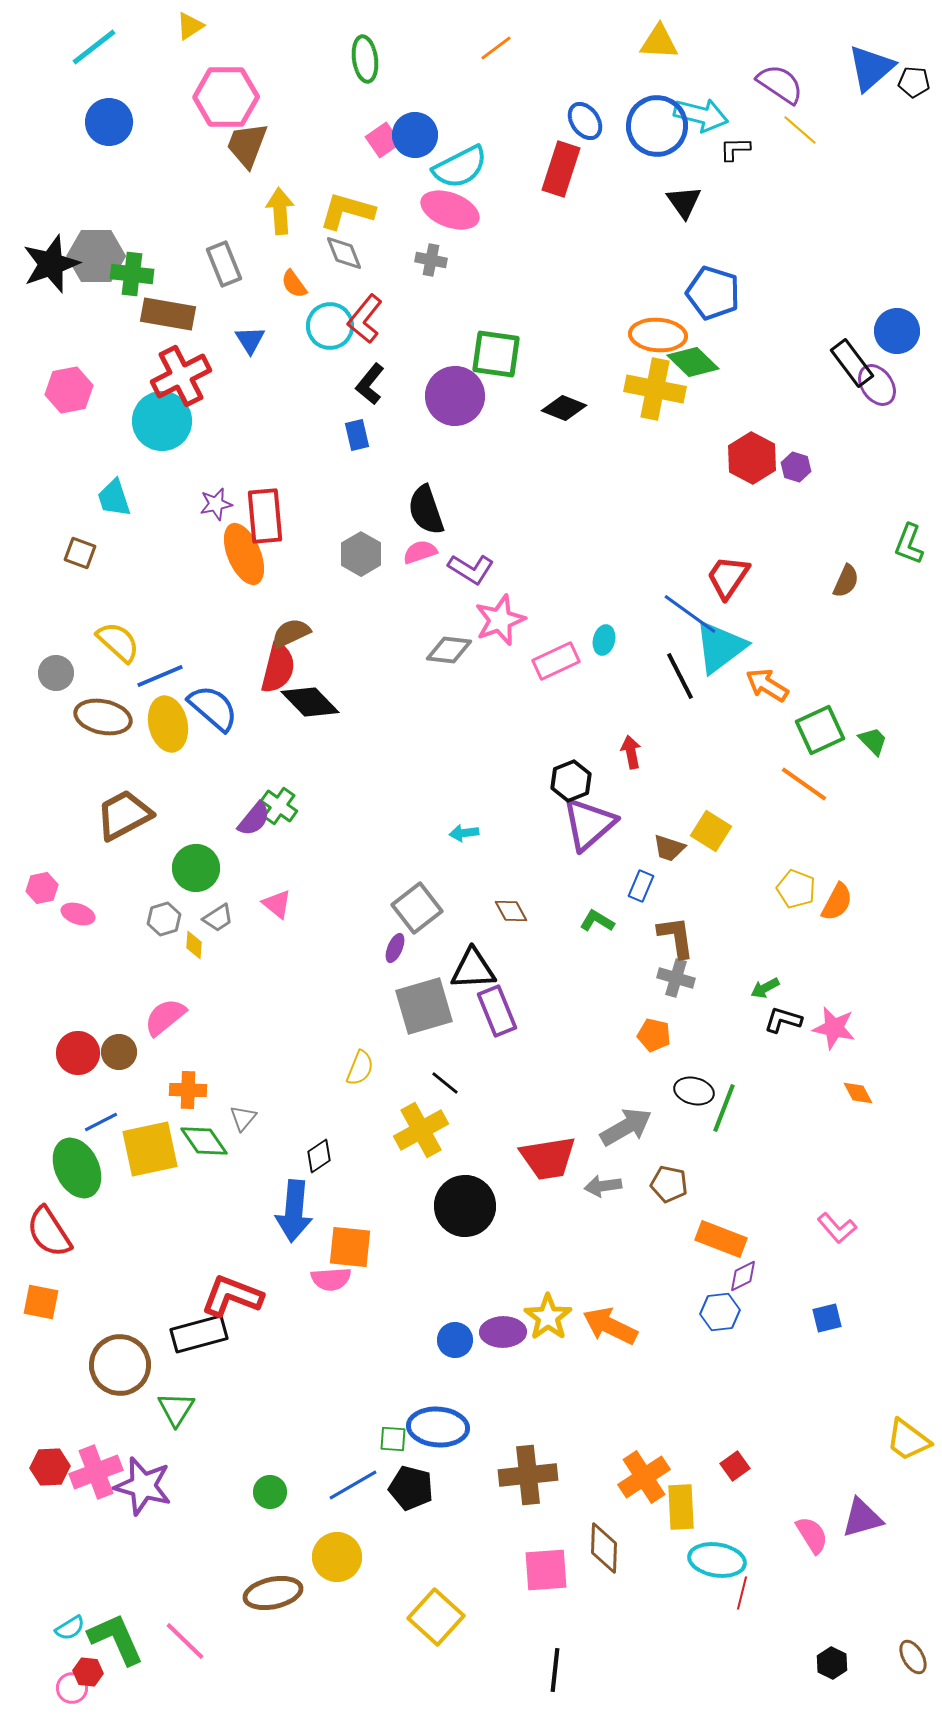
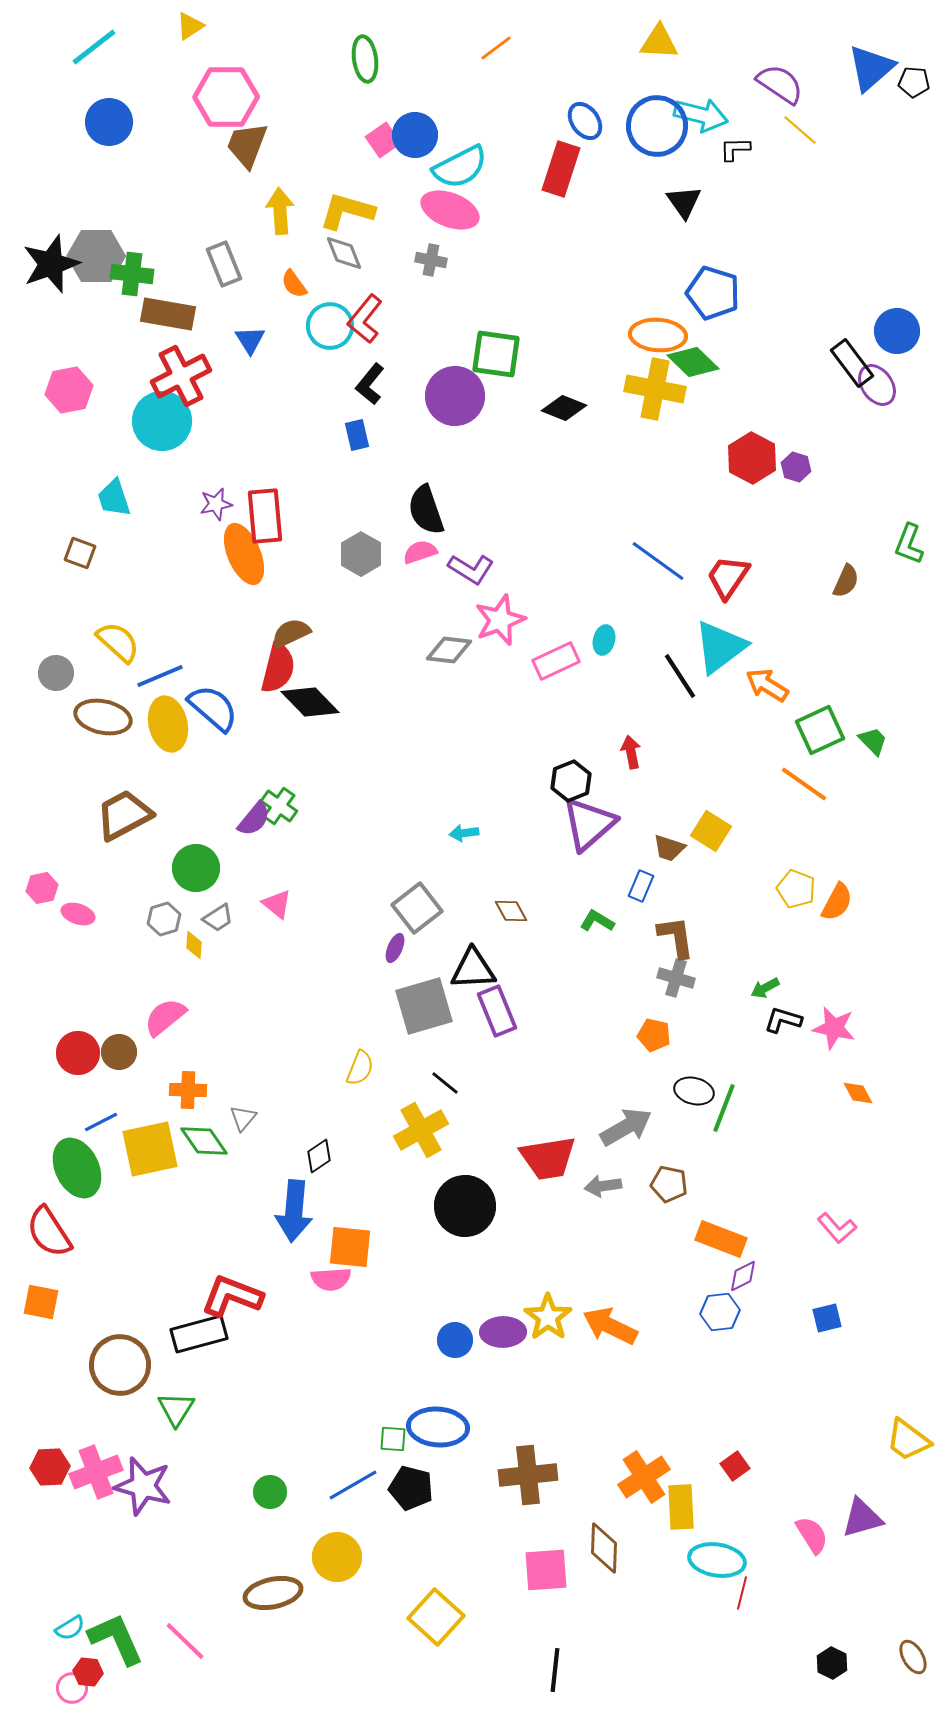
blue line at (690, 614): moved 32 px left, 53 px up
black line at (680, 676): rotated 6 degrees counterclockwise
